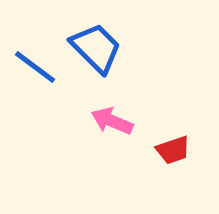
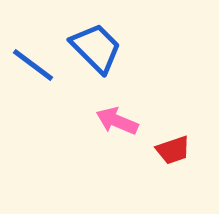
blue line: moved 2 px left, 2 px up
pink arrow: moved 5 px right
